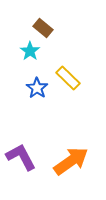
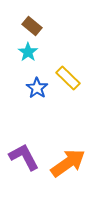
brown rectangle: moved 11 px left, 2 px up
cyan star: moved 2 px left, 1 px down
purple L-shape: moved 3 px right
orange arrow: moved 3 px left, 2 px down
